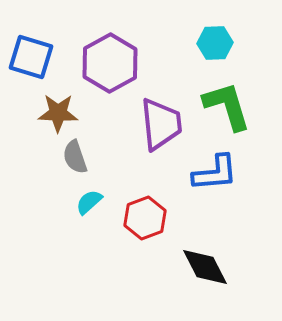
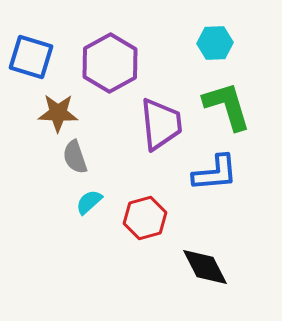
red hexagon: rotated 6 degrees clockwise
